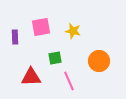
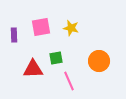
yellow star: moved 2 px left, 3 px up
purple rectangle: moved 1 px left, 2 px up
green square: moved 1 px right
red triangle: moved 2 px right, 8 px up
